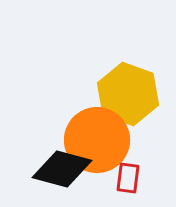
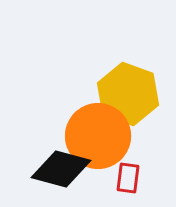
orange circle: moved 1 px right, 4 px up
black diamond: moved 1 px left
